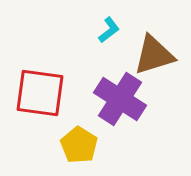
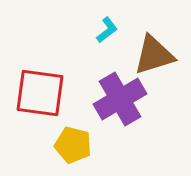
cyan L-shape: moved 2 px left
purple cross: rotated 27 degrees clockwise
yellow pentagon: moved 6 px left; rotated 18 degrees counterclockwise
